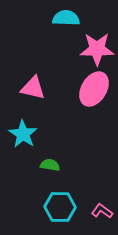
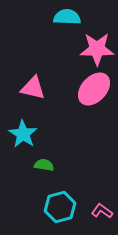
cyan semicircle: moved 1 px right, 1 px up
pink ellipse: rotated 12 degrees clockwise
green semicircle: moved 6 px left
cyan hexagon: rotated 16 degrees counterclockwise
